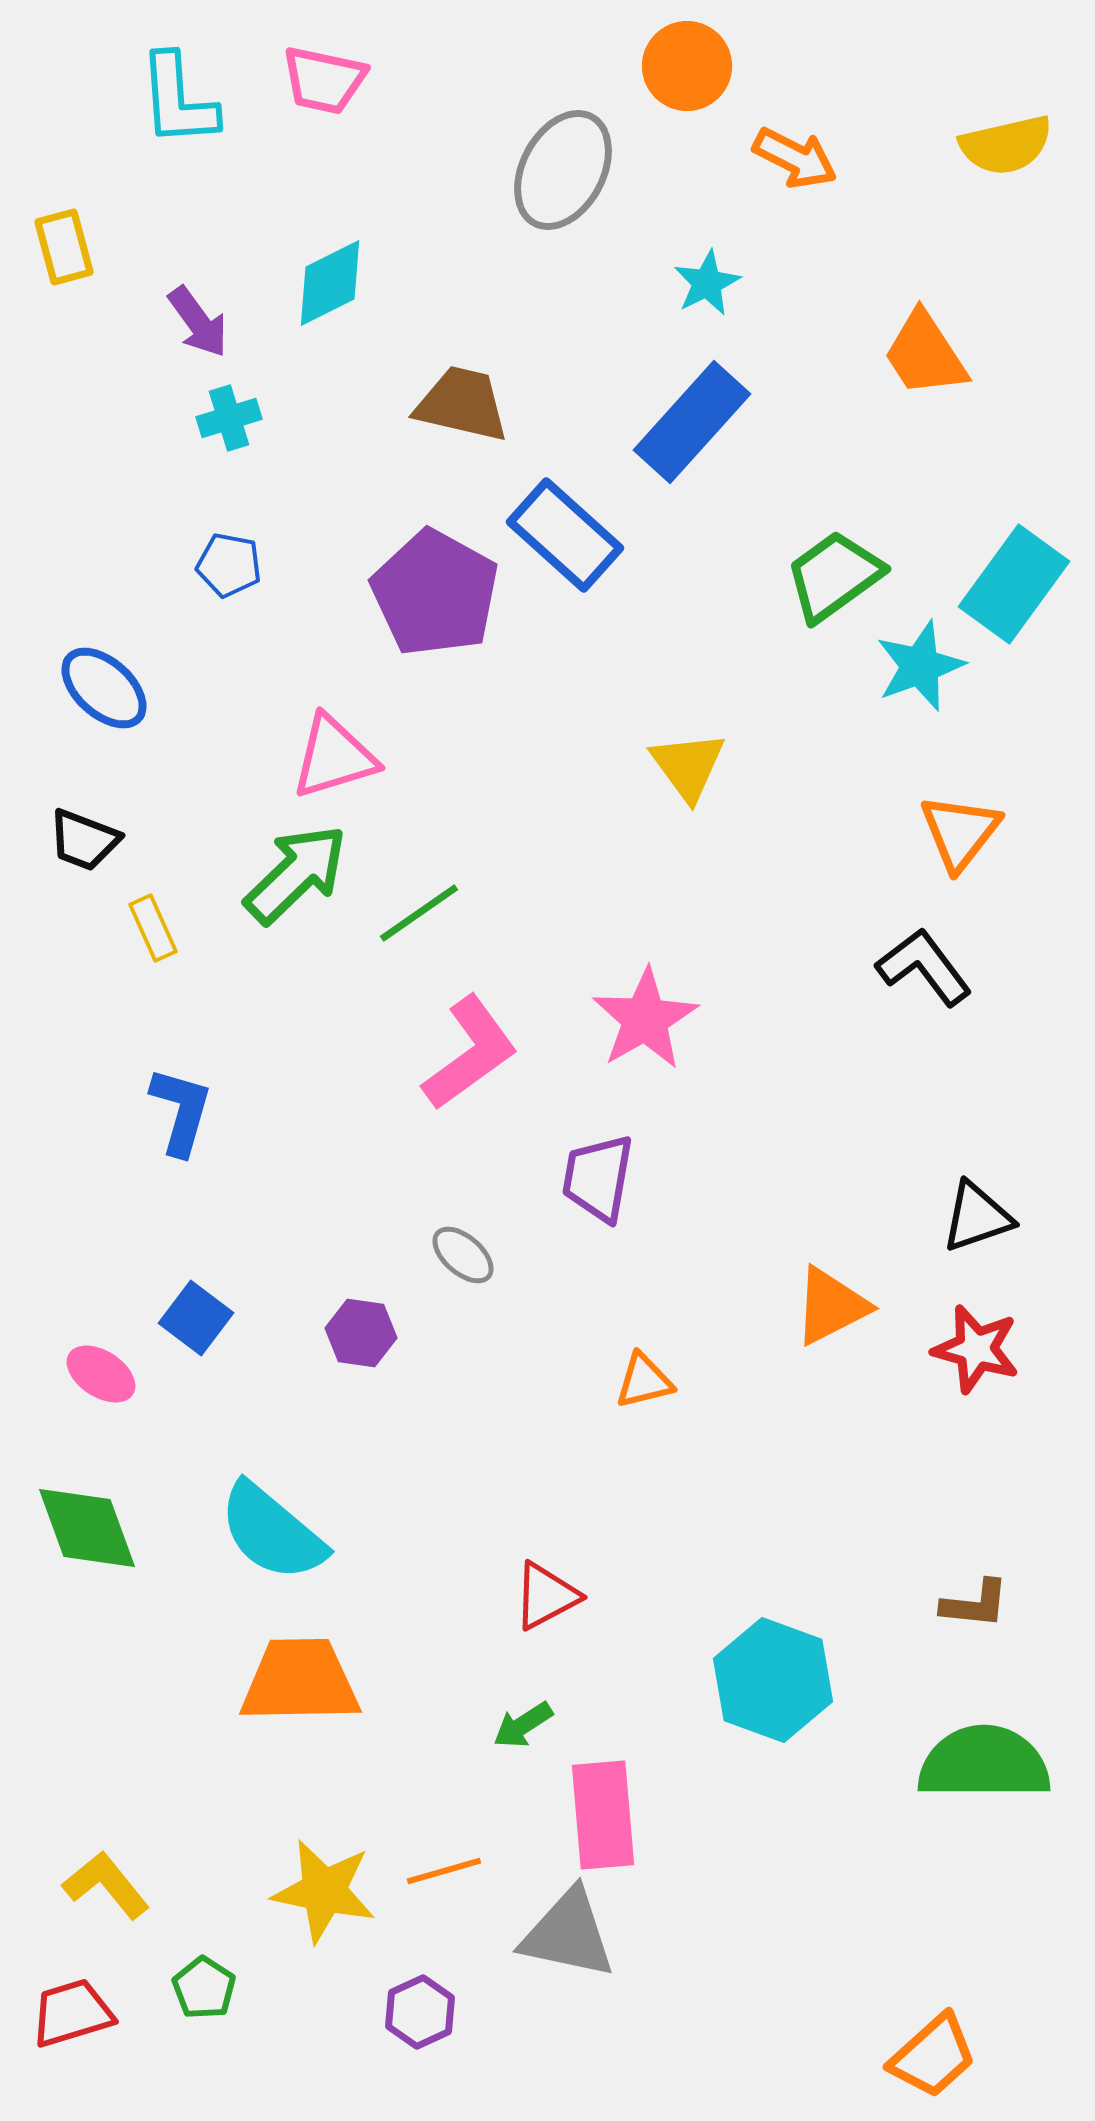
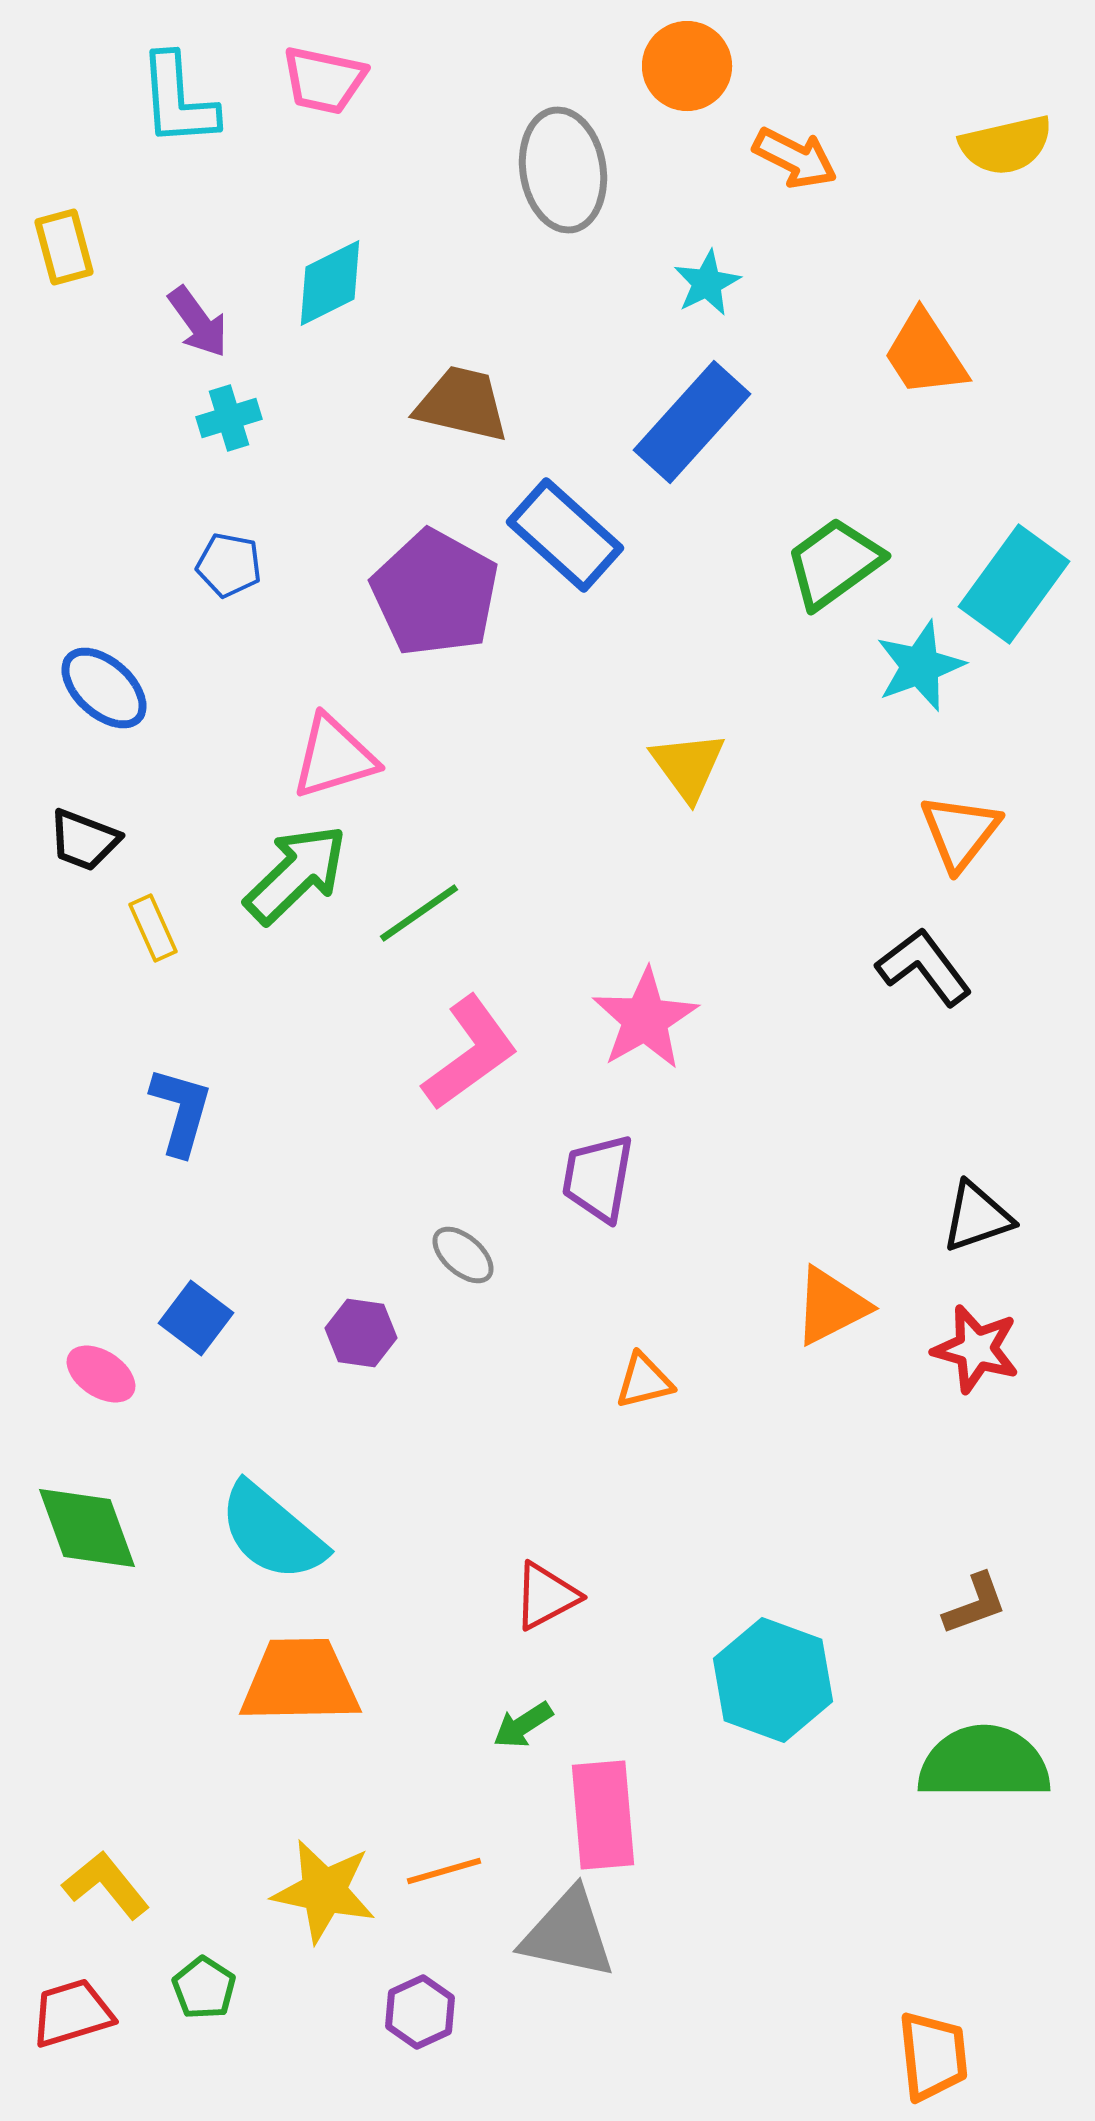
gray ellipse at (563, 170): rotated 37 degrees counterclockwise
green trapezoid at (834, 576): moved 13 px up
brown L-shape at (975, 1604): rotated 26 degrees counterclockwise
orange trapezoid at (933, 2056): rotated 54 degrees counterclockwise
